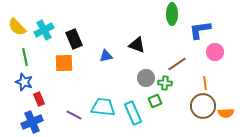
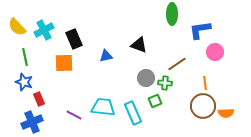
black triangle: moved 2 px right
